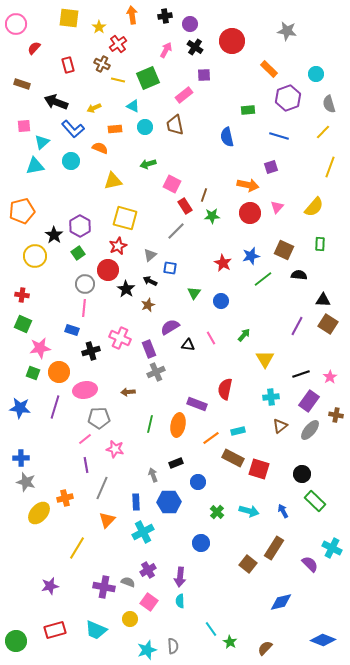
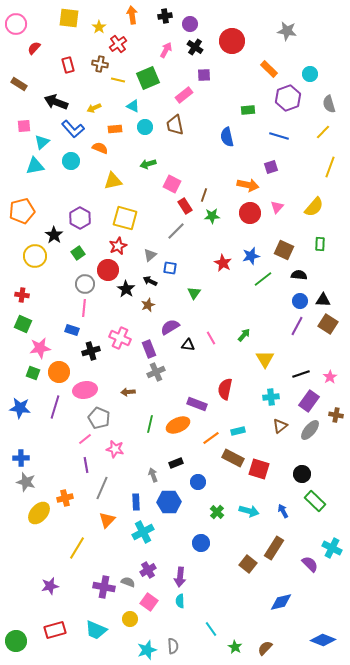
brown cross at (102, 64): moved 2 px left; rotated 14 degrees counterclockwise
cyan circle at (316, 74): moved 6 px left
brown rectangle at (22, 84): moved 3 px left; rotated 14 degrees clockwise
purple hexagon at (80, 226): moved 8 px up
blue circle at (221, 301): moved 79 px right
gray pentagon at (99, 418): rotated 25 degrees clockwise
orange ellipse at (178, 425): rotated 55 degrees clockwise
green star at (230, 642): moved 5 px right, 5 px down
